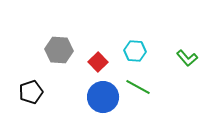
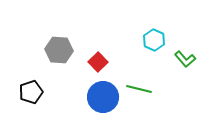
cyan hexagon: moved 19 px right, 11 px up; rotated 20 degrees clockwise
green L-shape: moved 2 px left, 1 px down
green line: moved 1 px right, 2 px down; rotated 15 degrees counterclockwise
